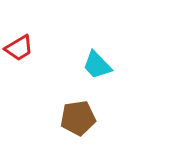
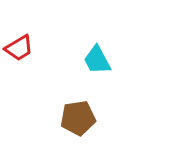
cyan trapezoid: moved 5 px up; rotated 16 degrees clockwise
